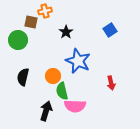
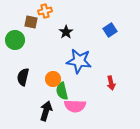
green circle: moved 3 px left
blue star: moved 1 px right; rotated 15 degrees counterclockwise
orange circle: moved 3 px down
